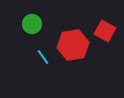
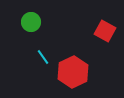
green circle: moved 1 px left, 2 px up
red hexagon: moved 27 px down; rotated 16 degrees counterclockwise
